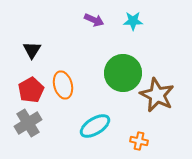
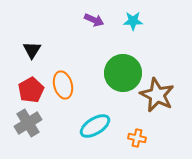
orange cross: moved 2 px left, 3 px up
